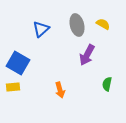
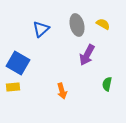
orange arrow: moved 2 px right, 1 px down
